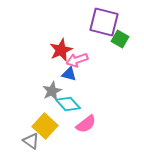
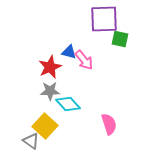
purple square: moved 3 px up; rotated 16 degrees counterclockwise
green square: rotated 18 degrees counterclockwise
red star: moved 11 px left, 17 px down
pink arrow: moved 7 px right; rotated 110 degrees counterclockwise
blue triangle: moved 22 px up
gray star: moved 2 px left; rotated 24 degrees clockwise
pink semicircle: moved 23 px right; rotated 70 degrees counterclockwise
